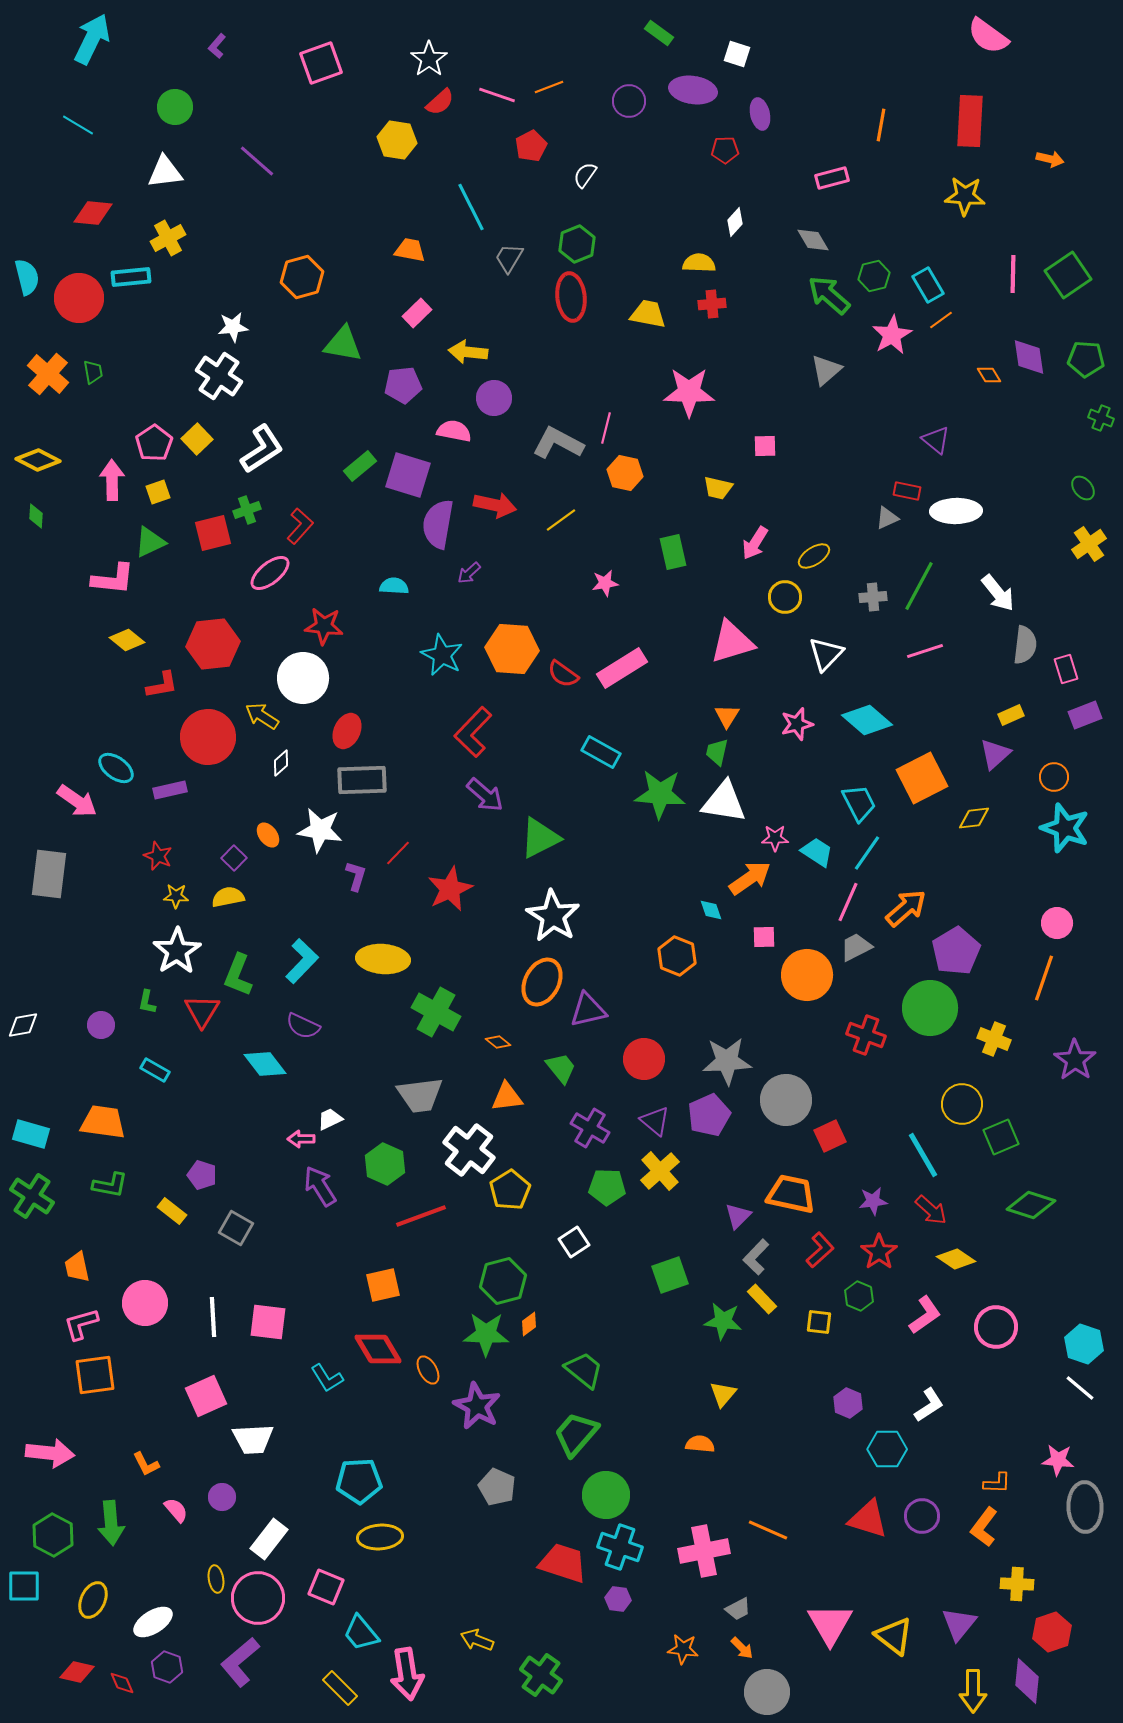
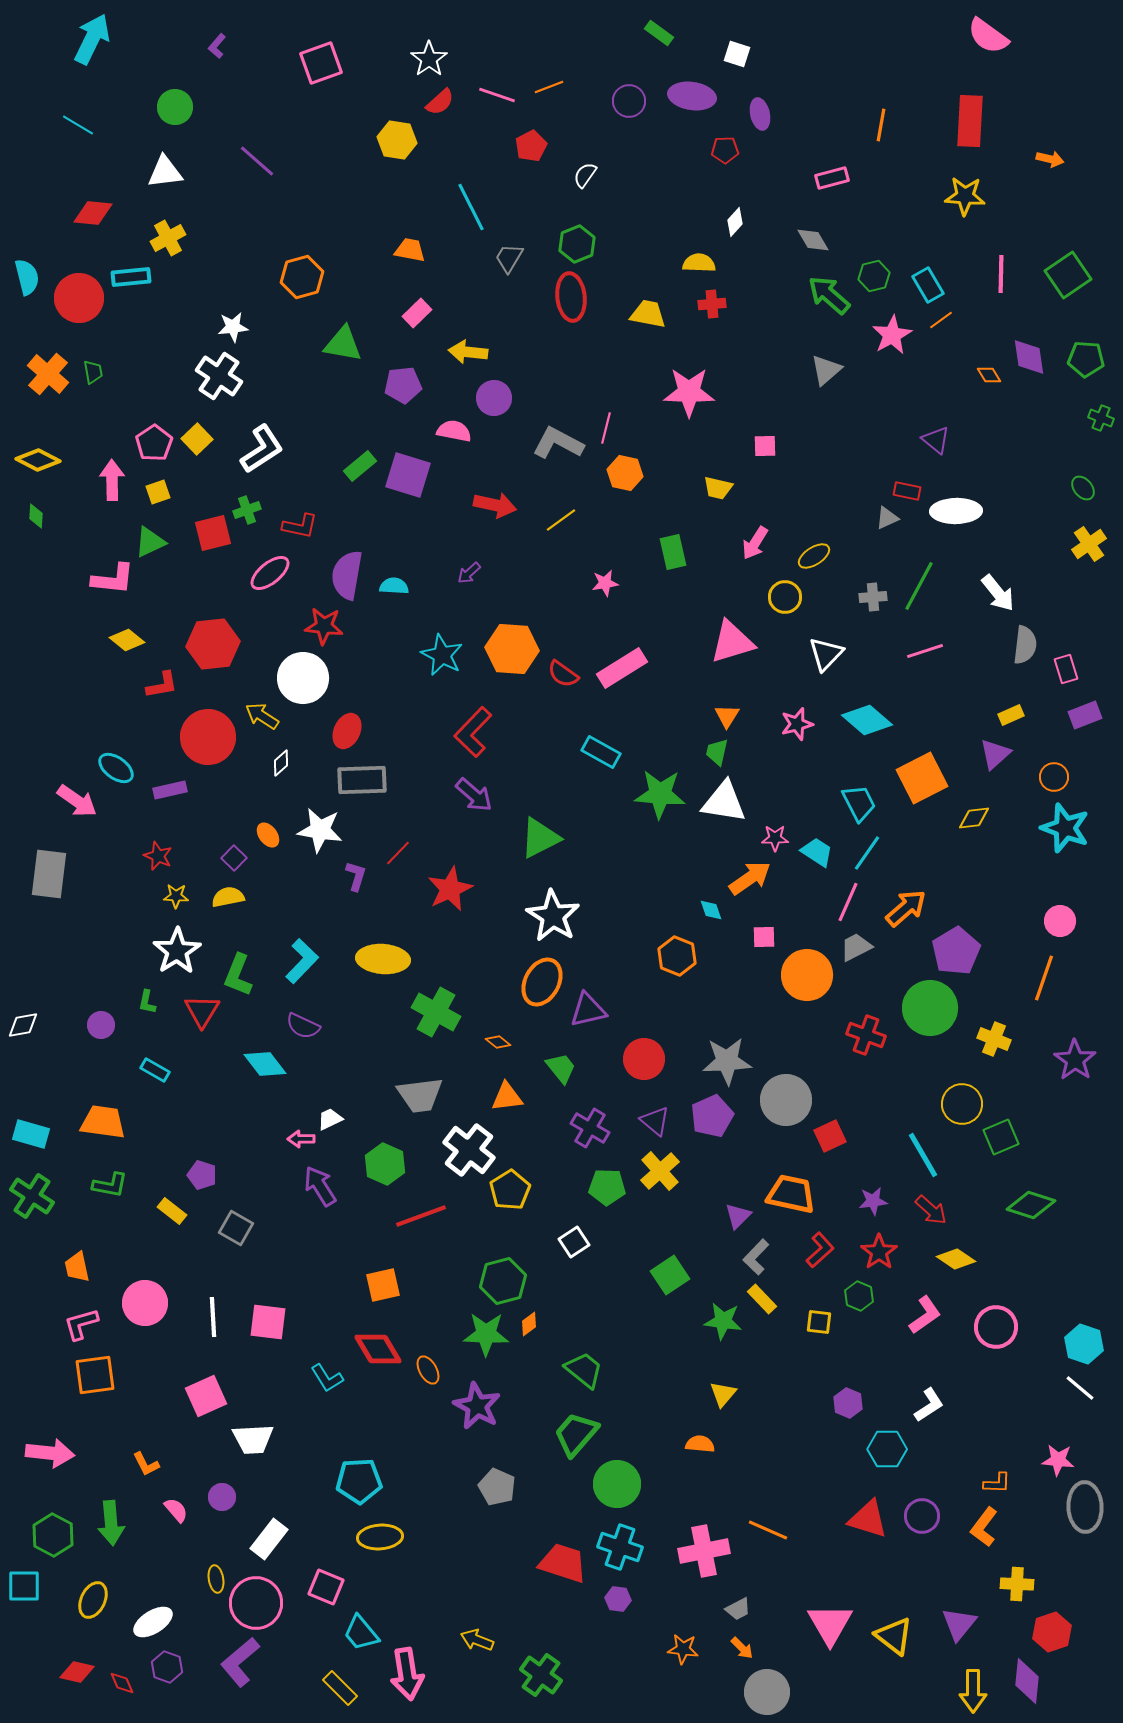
purple ellipse at (693, 90): moved 1 px left, 6 px down
pink line at (1013, 274): moved 12 px left
purple semicircle at (438, 524): moved 91 px left, 51 px down
red L-shape at (300, 526): rotated 60 degrees clockwise
purple arrow at (485, 795): moved 11 px left
pink circle at (1057, 923): moved 3 px right, 2 px up
purple pentagon at (709, 1115): moved 3 px right, 1 px down
green square at (670, 1275): rotated 15 degrees counterclockwise
green circle at (606, 1495): moved 11 px right, 11 px up
pink circle at (258, 1598): moved 2 px left, 5 px down
